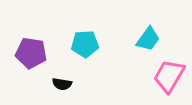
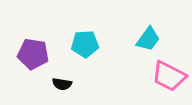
purple pentagon: moved 2 px right, 1 px down
pink trapezoid: rotated 93 degrees counterclockwise
